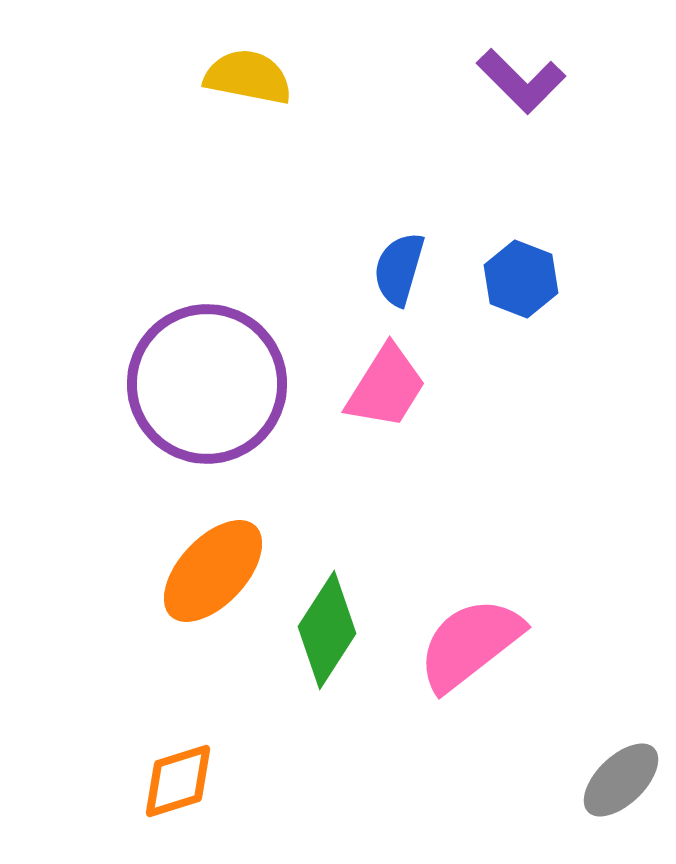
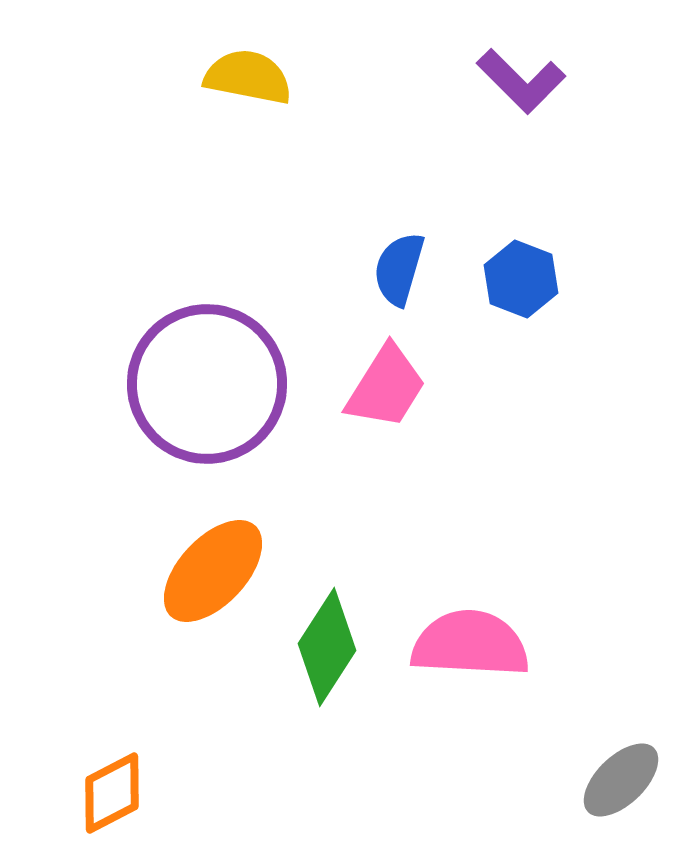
green diamond: moved 17 px down
pink semicircle: rotated 41 degrees clockwise
orange diamond: moved 66 px left, 12 px down; rotated 10 degrees counterclockwise
